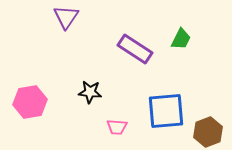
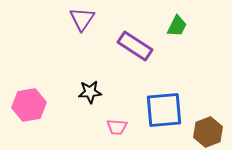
purple triangle: moved 16 px right, 2 px down
green trapezoid: moved 4 px left, 13 px up
purple rectangle: moved 3 px up
black star: rotated 10 degrees counterclockwise
pink hexagon: moved 1 px left, 3 px down
blue square: moved 2 px left, 1 px up
